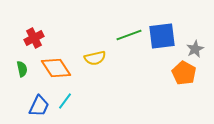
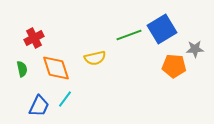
blue square: moved 7 px up; rotated 24 degrees counterclockwise
gray star: rotated 24 degrees clockwise
orange diamond: rotated 16 degrees clockwise
orange pentagon: moved 10 px left, 7 px up; rotated 25 degrees counterclockwise
cyan line: moved 2 px up
